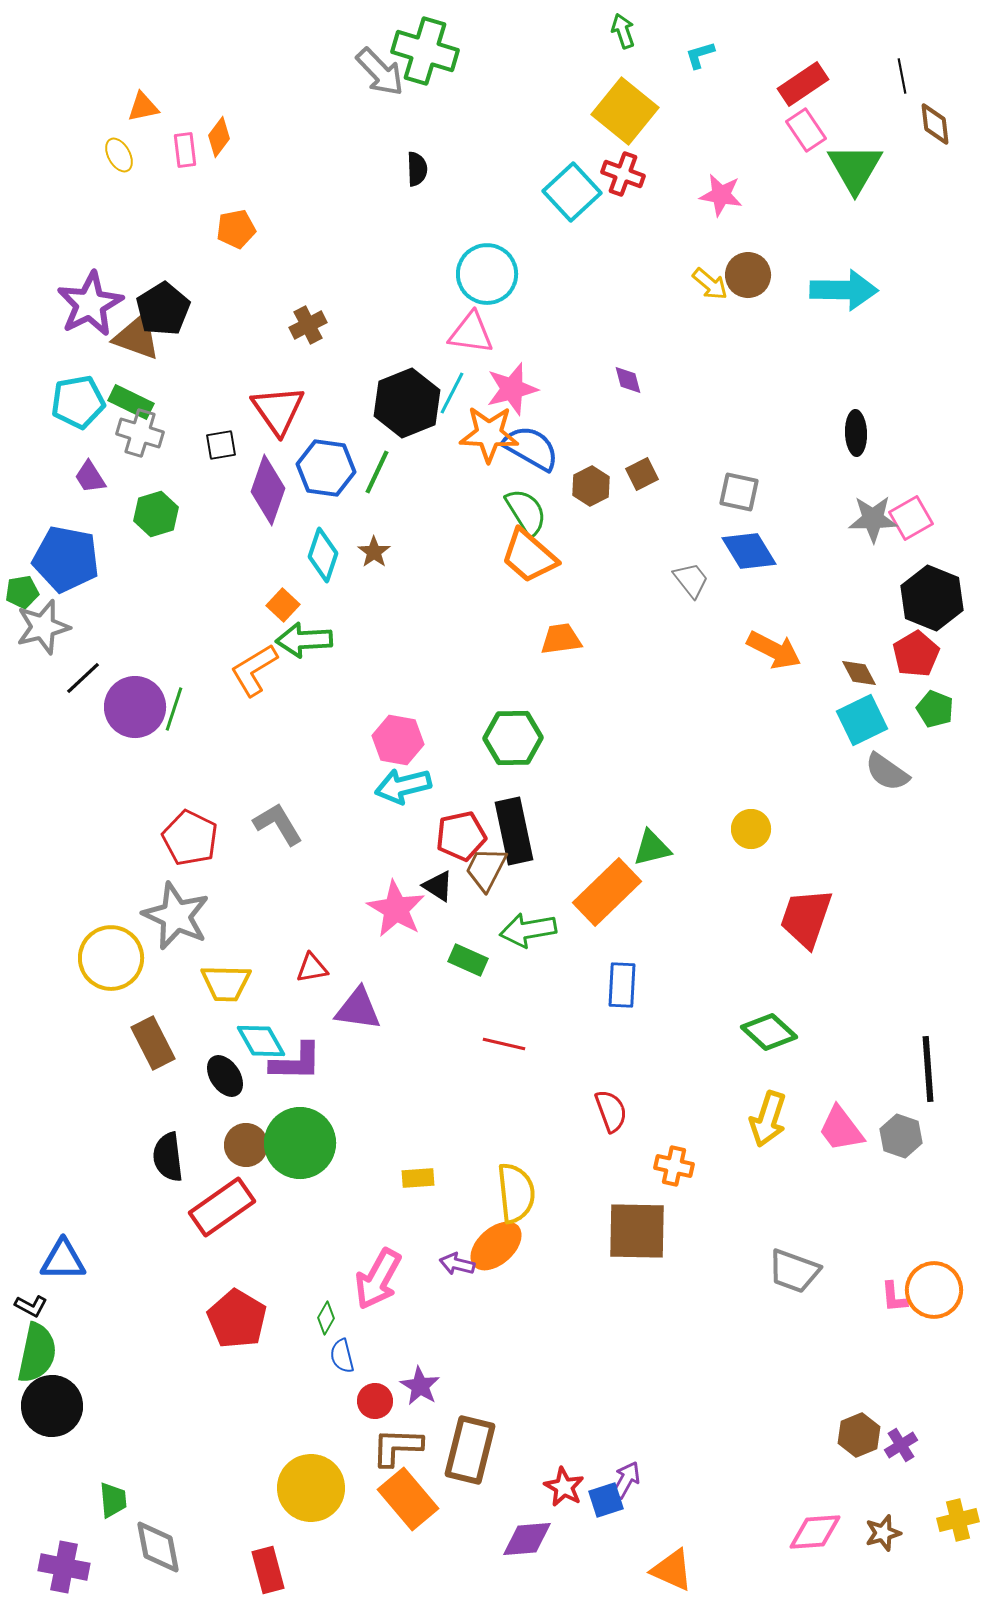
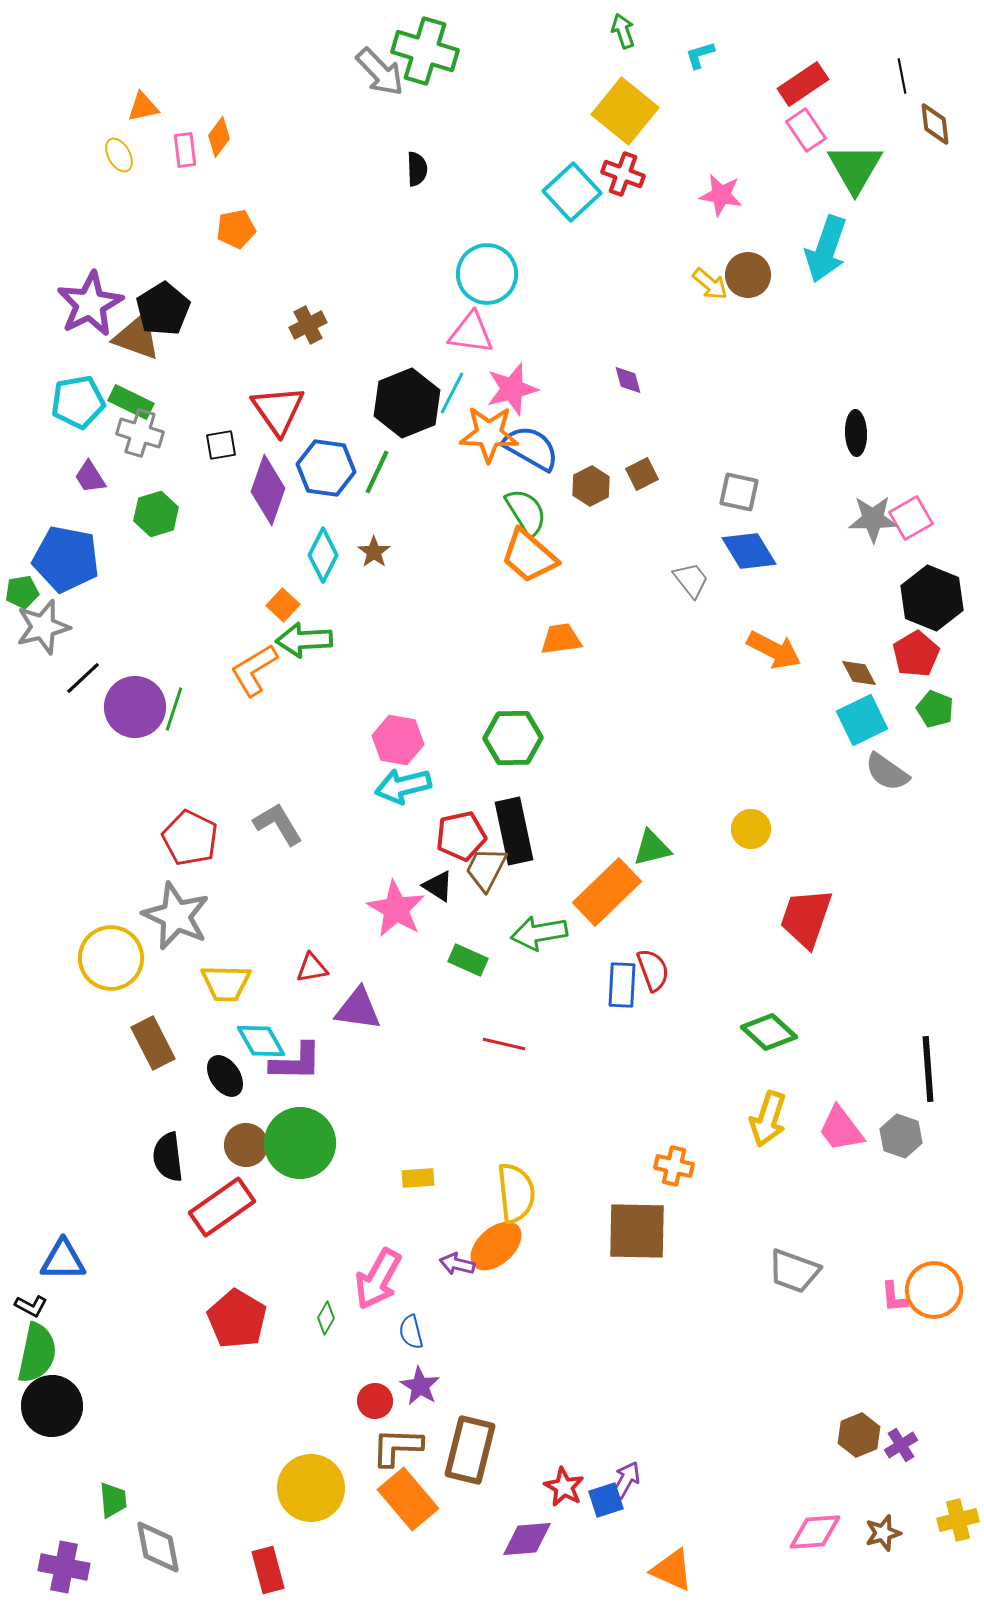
cyan arrow at (844, 290): moved 18 px left, 41 px up; rotated 108 degrees clockwise
cyan diamond at (323, 555): rotated 8 degrees clockwise
green arrow at (528, 930): moved 11 px right, 3 px down
red semicircle at (611, 1111): moved 42 px right, 141 px up
blue semicircle at (342, 1356): moved 69 px right, 24 px up
